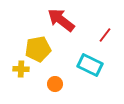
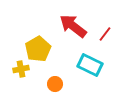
red arrow: moved 12 px right, 6 px down
red line: moved 1 px up
yellow pentagon: rotated 20 degrees counterclockwise
yellow cross: rotated 14 degrees counterclockwise
